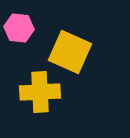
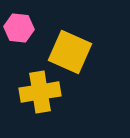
yellow cross: rotated 6 degrees counterclockwise
